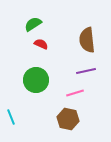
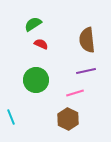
brown hexagon: rotated 15 degrees clockwise
